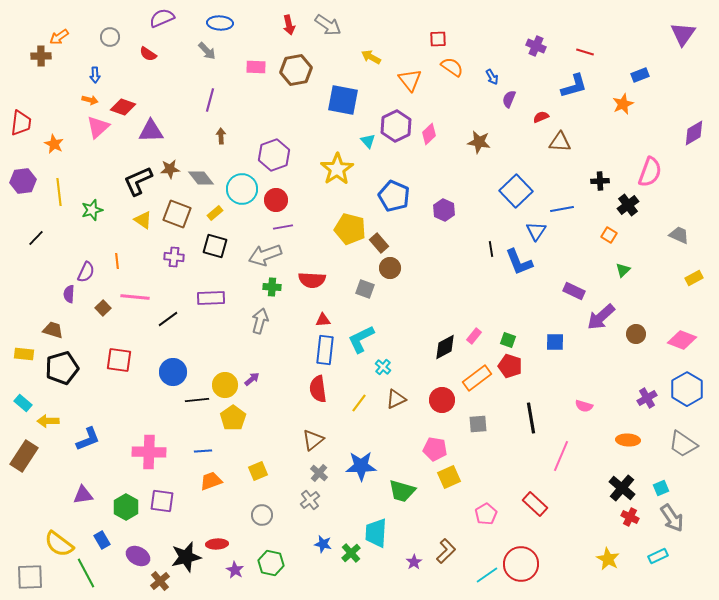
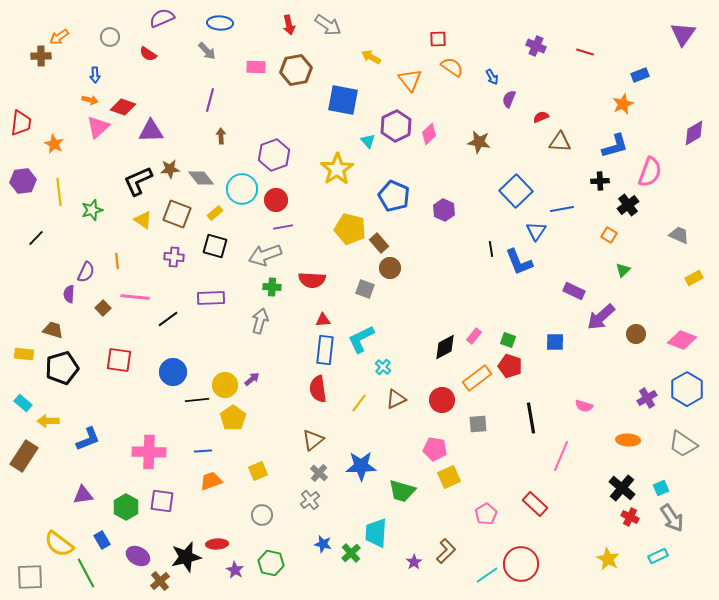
blue L-shape at (574, 86): moved 41 px right, 60 px down
